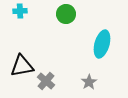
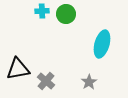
cyan cross: moved 22 px right
black triangle: moved 4 px left, 3 px down
